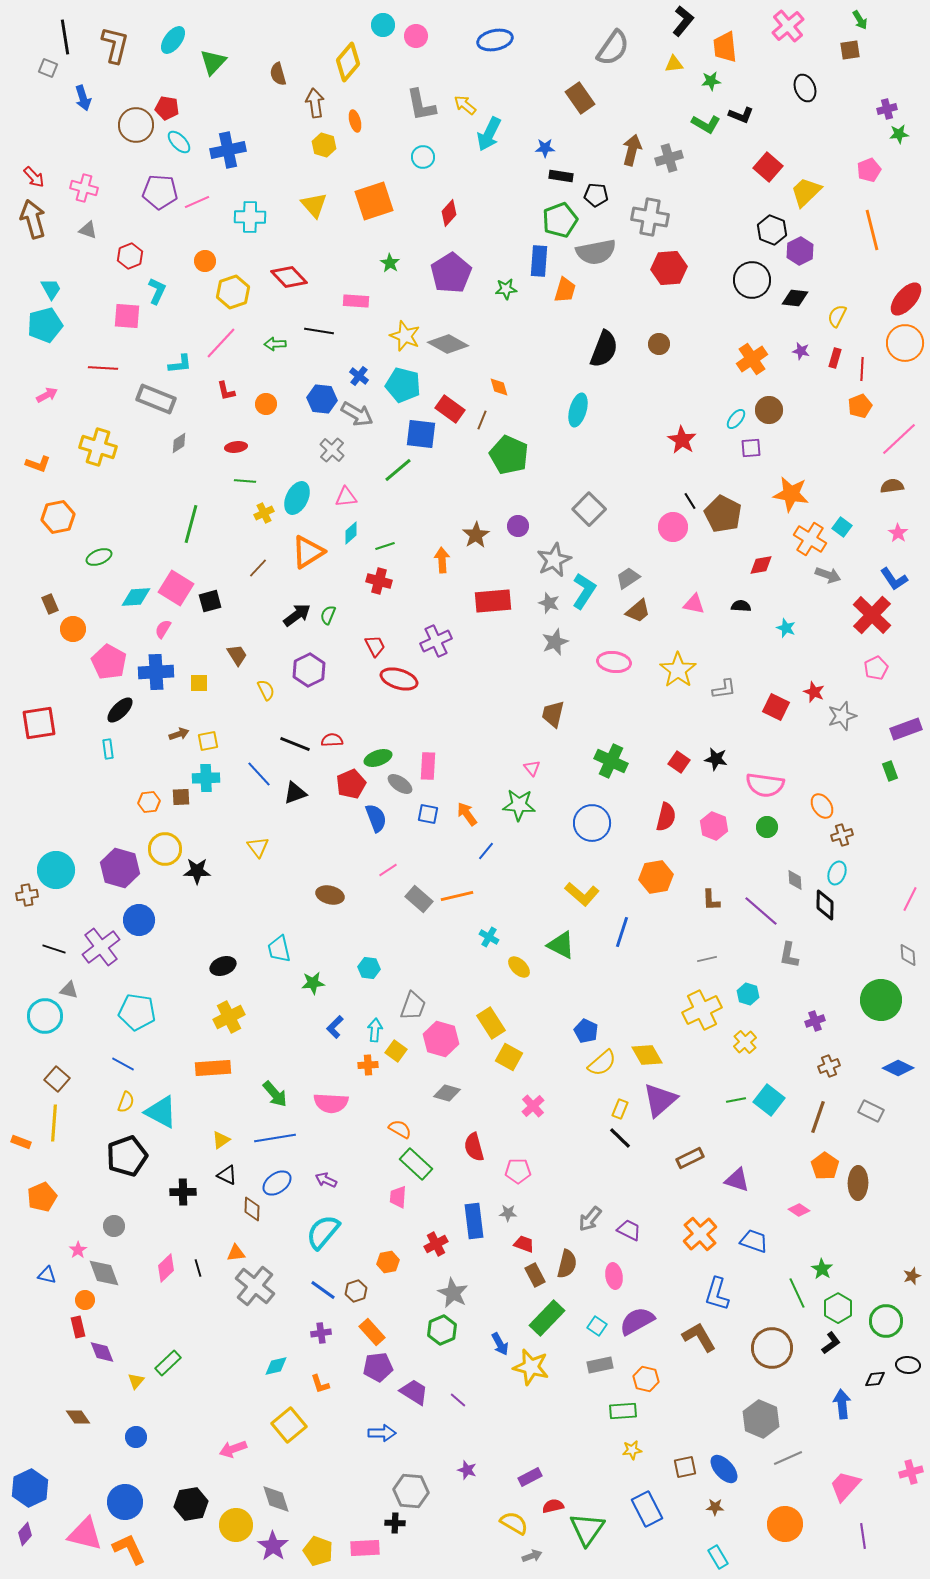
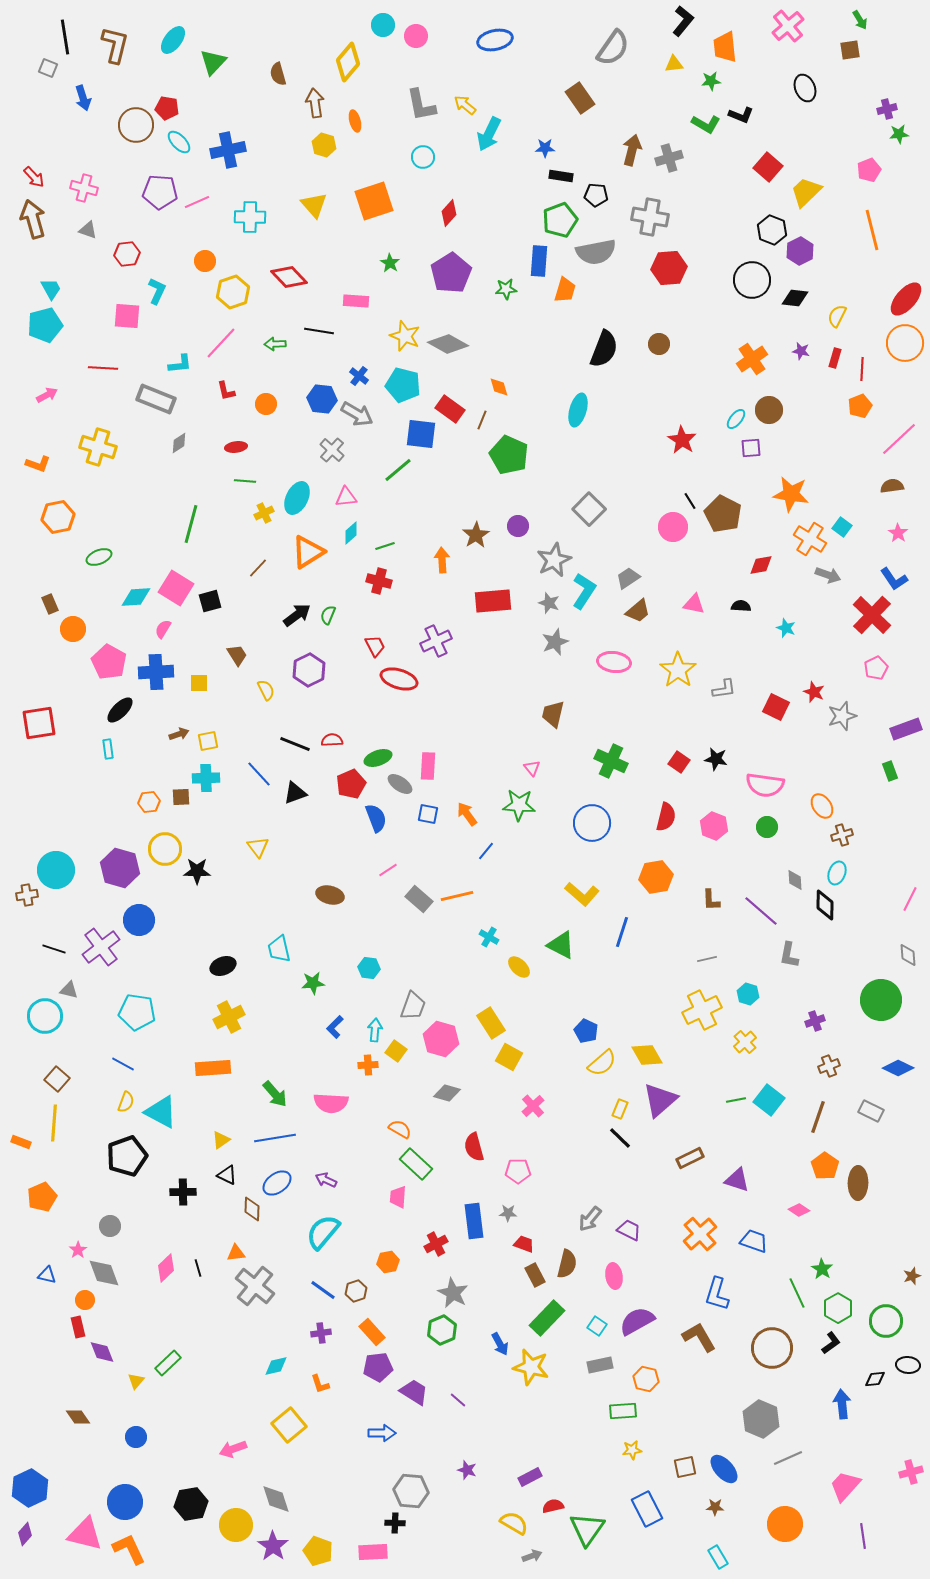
red hexagon at (130, 256): moved 3 px left, 2 px up; rotated 15 degrees clockwise
gray circle at (114, 1226): moved 4 px left
pink rectangle at (365, 1548): moved 8 px right, 4 px down
